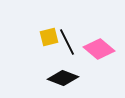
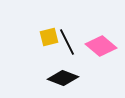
pink diamond: moved 2 px right, 3 px up
